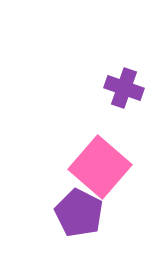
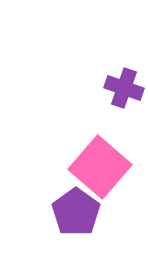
purple pentagon: moved 3 px left, 1 px up; rotated 9 degrees clockwise
